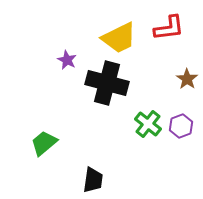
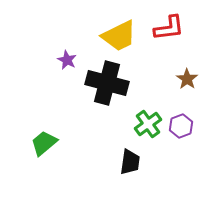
yellow trapezoid: moved 2 px up
green cross: rotated 16 degrees clockwise
black trapezoid: moved 37 px right, 18 px up
